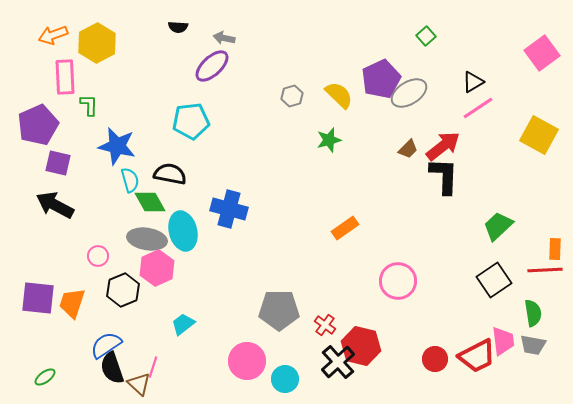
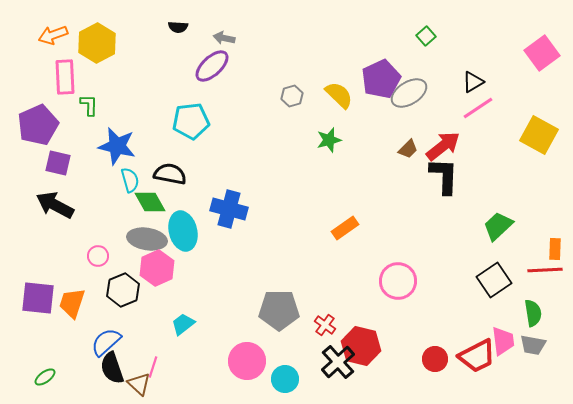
blue semicircle at (106, 345): moved 3 px up; rotated 8 degrees counterclockwise
